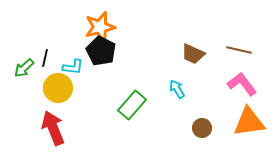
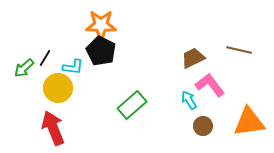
orange star: moved 1 px right, 2 px up; rotated 16 degrees clockwise
brown trapezoid: moved 4 px down; rotated 130 degrees clockwise
black line: rotated 18 degrees clockwise
pink L-shape: moved 32 px left, 1 px down
cyan arrow: moved 12 px right, 11 px down
green rectangle: rotated 8 degrees clockwise
brown circle: moved 1 px right, 2 px up
